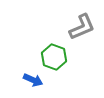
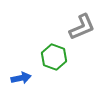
blue arrow: moved 12 px left, 2 px up; rotated 36 degrees counterclockwise
